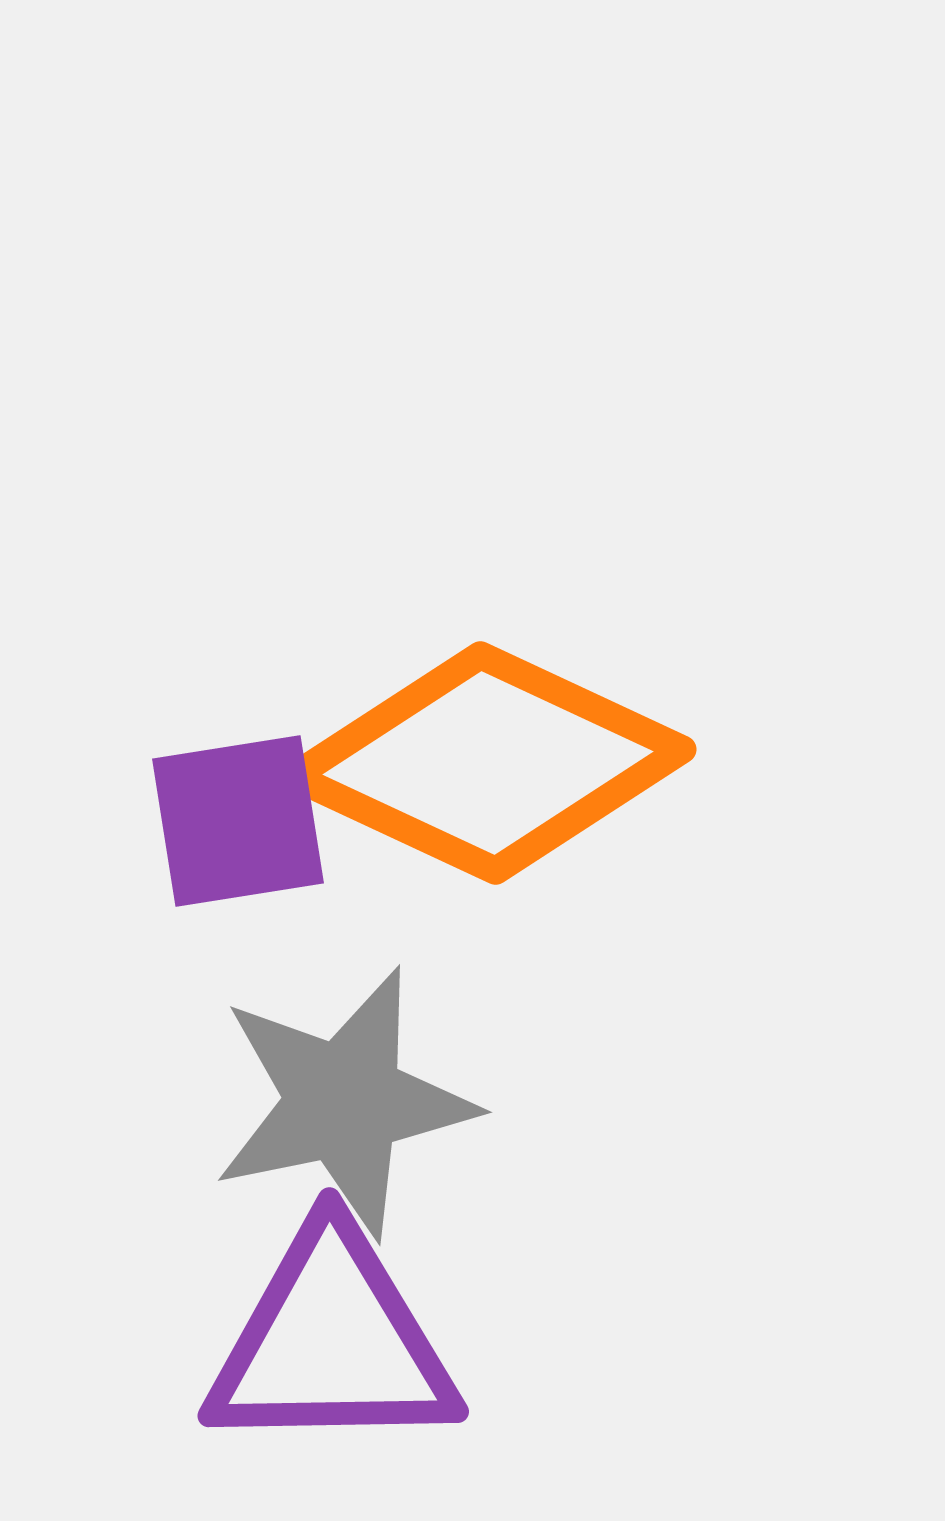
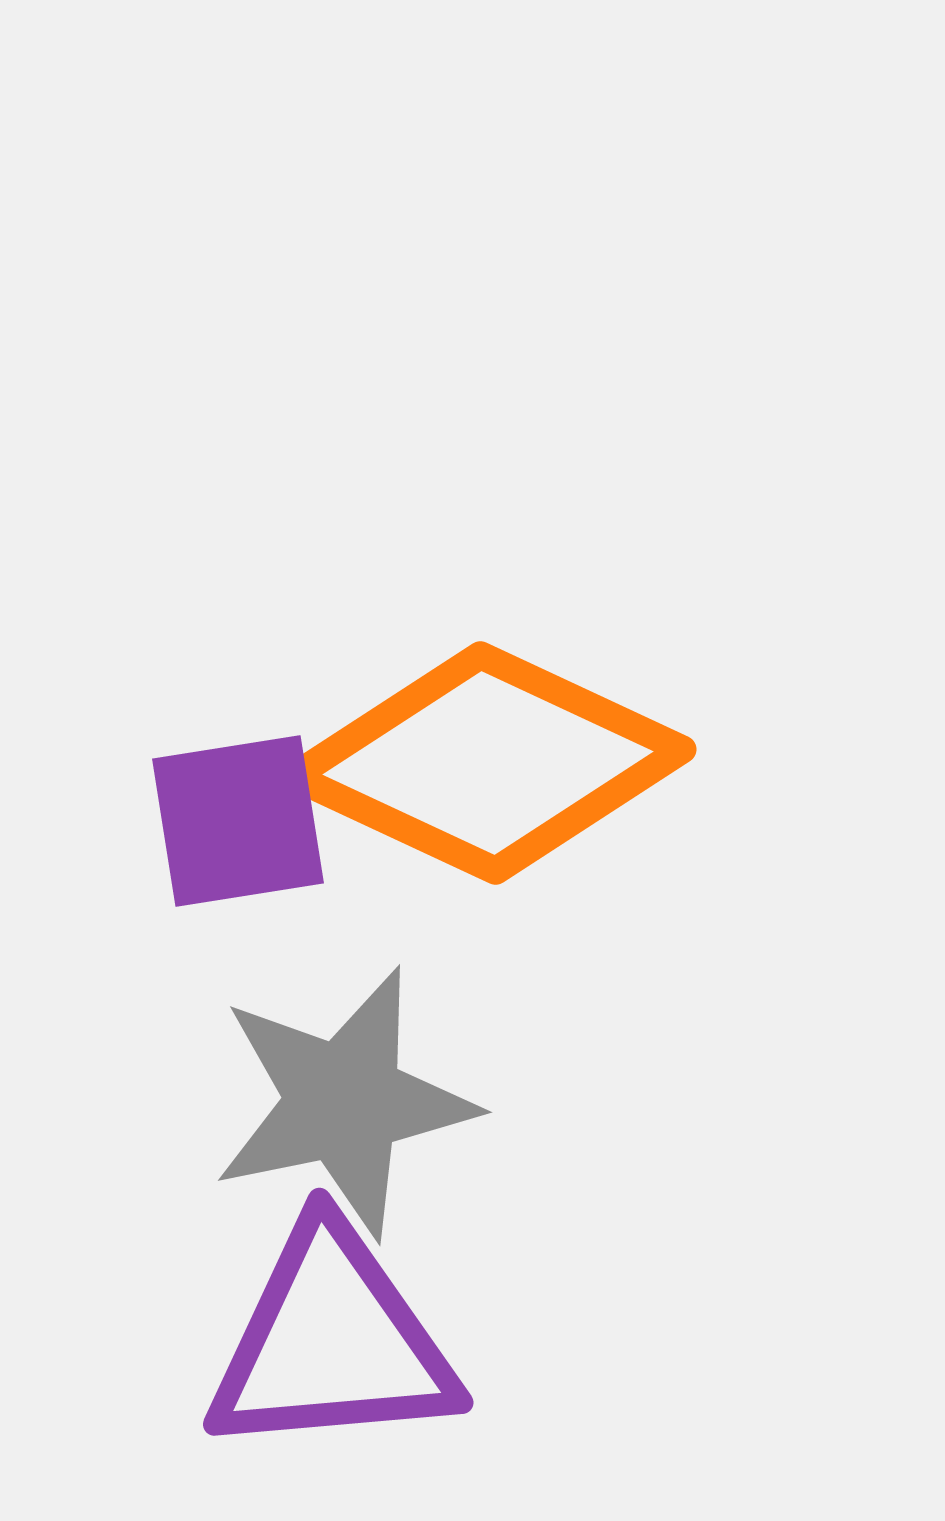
purple triangle: rotated 4 degrees counterclockwise
